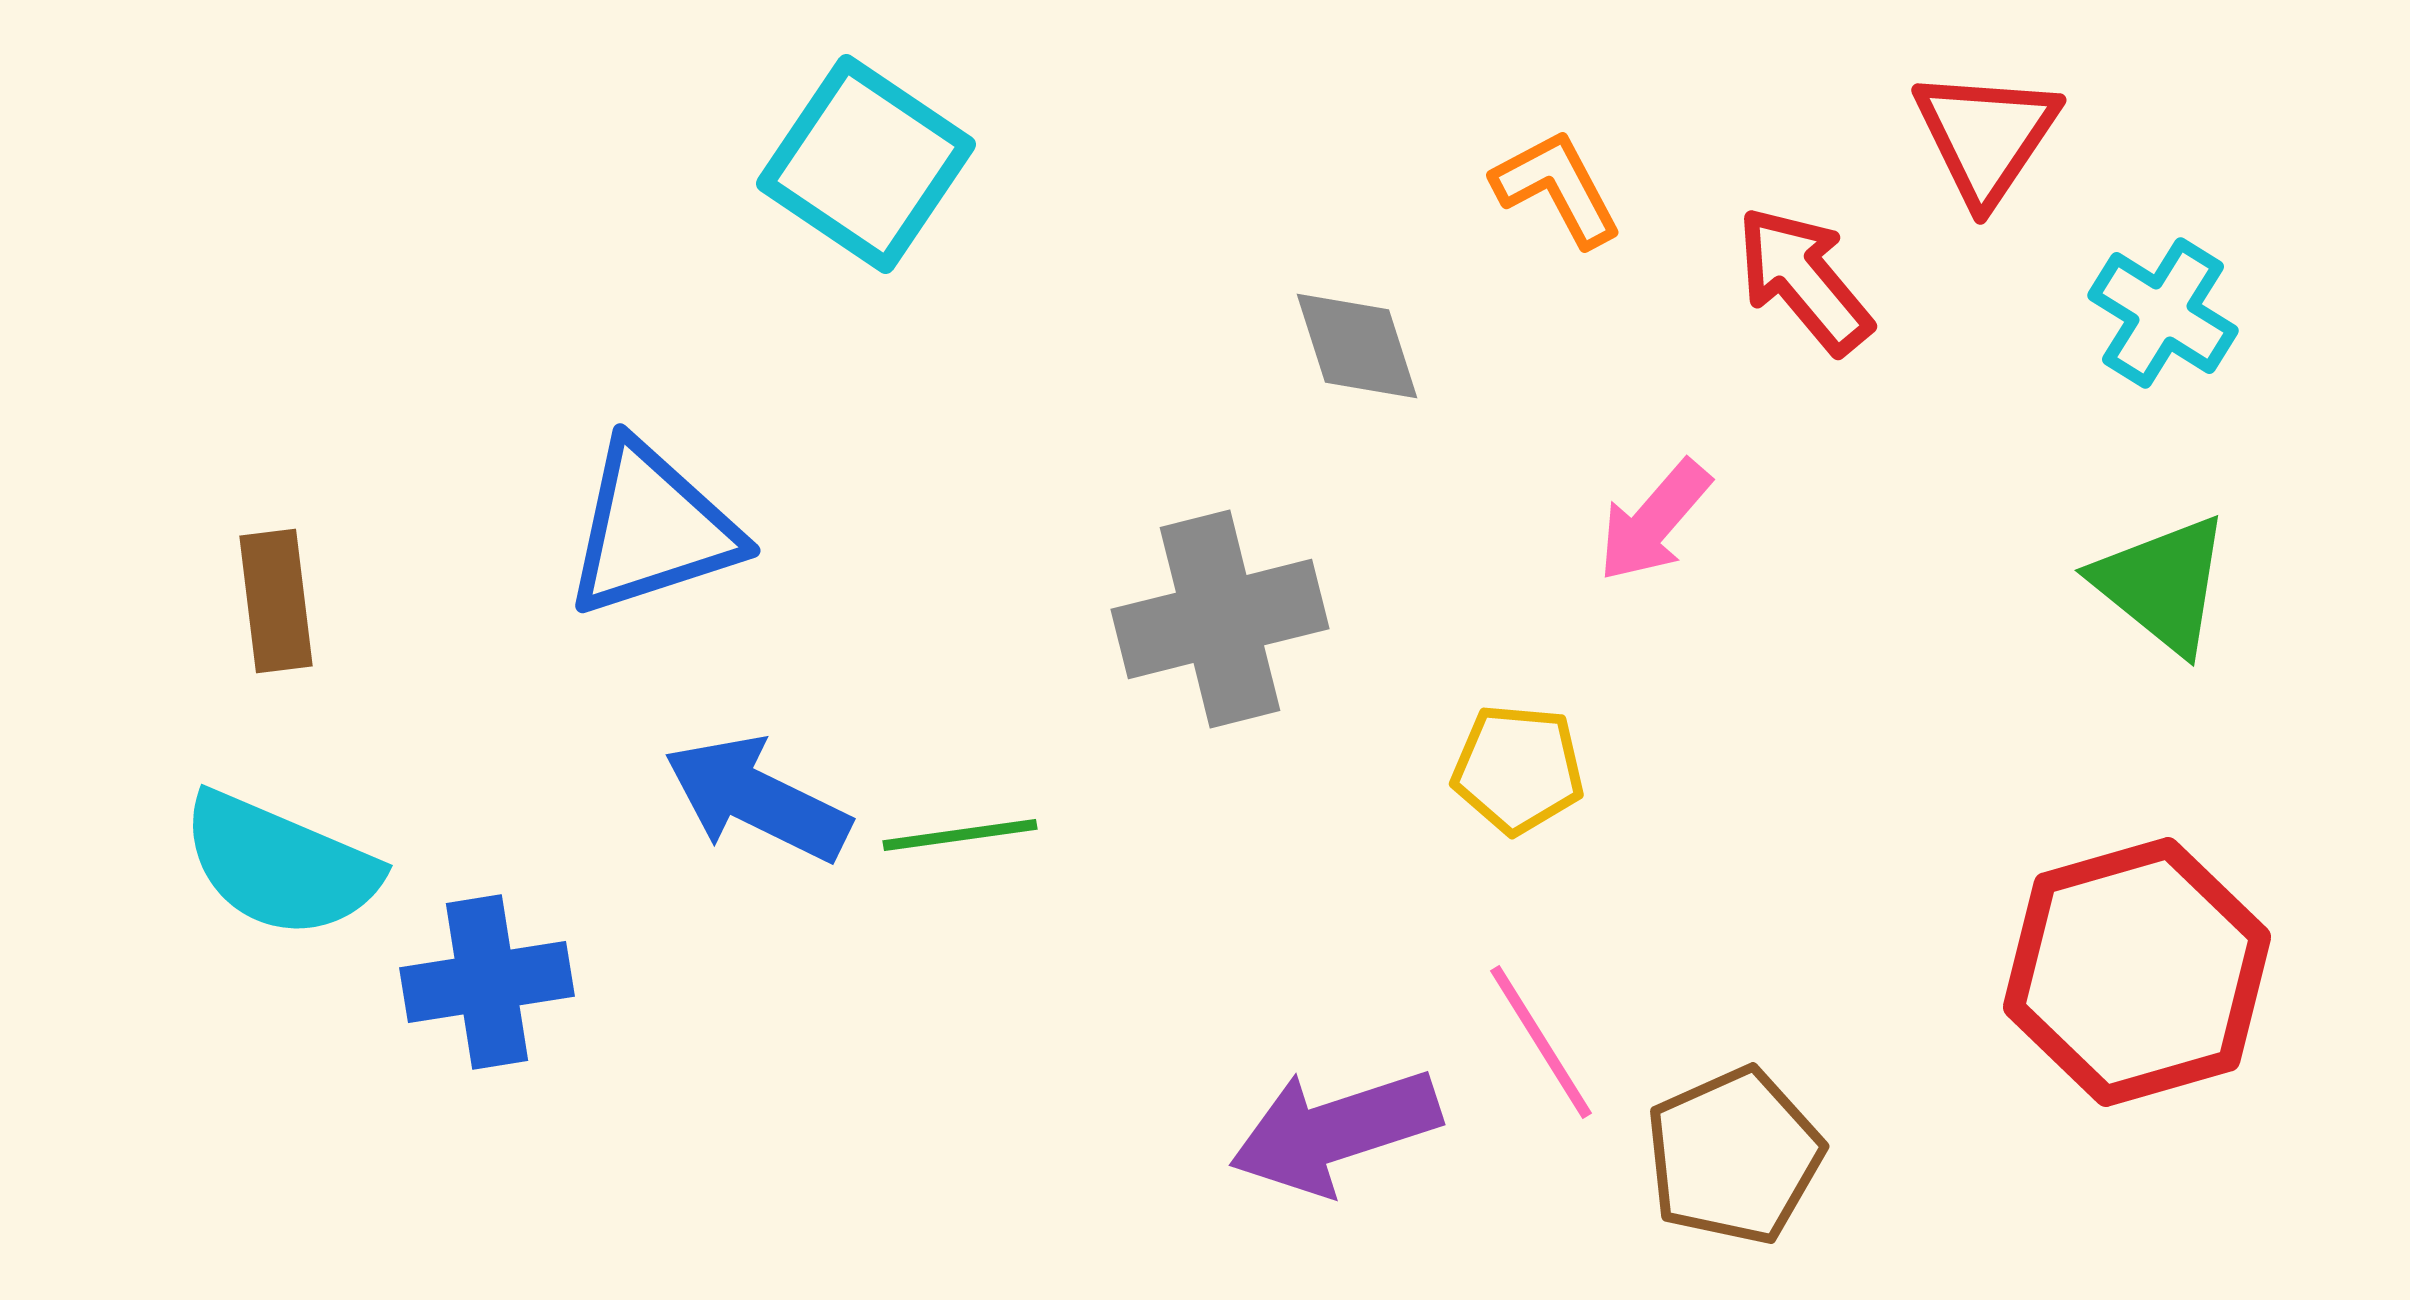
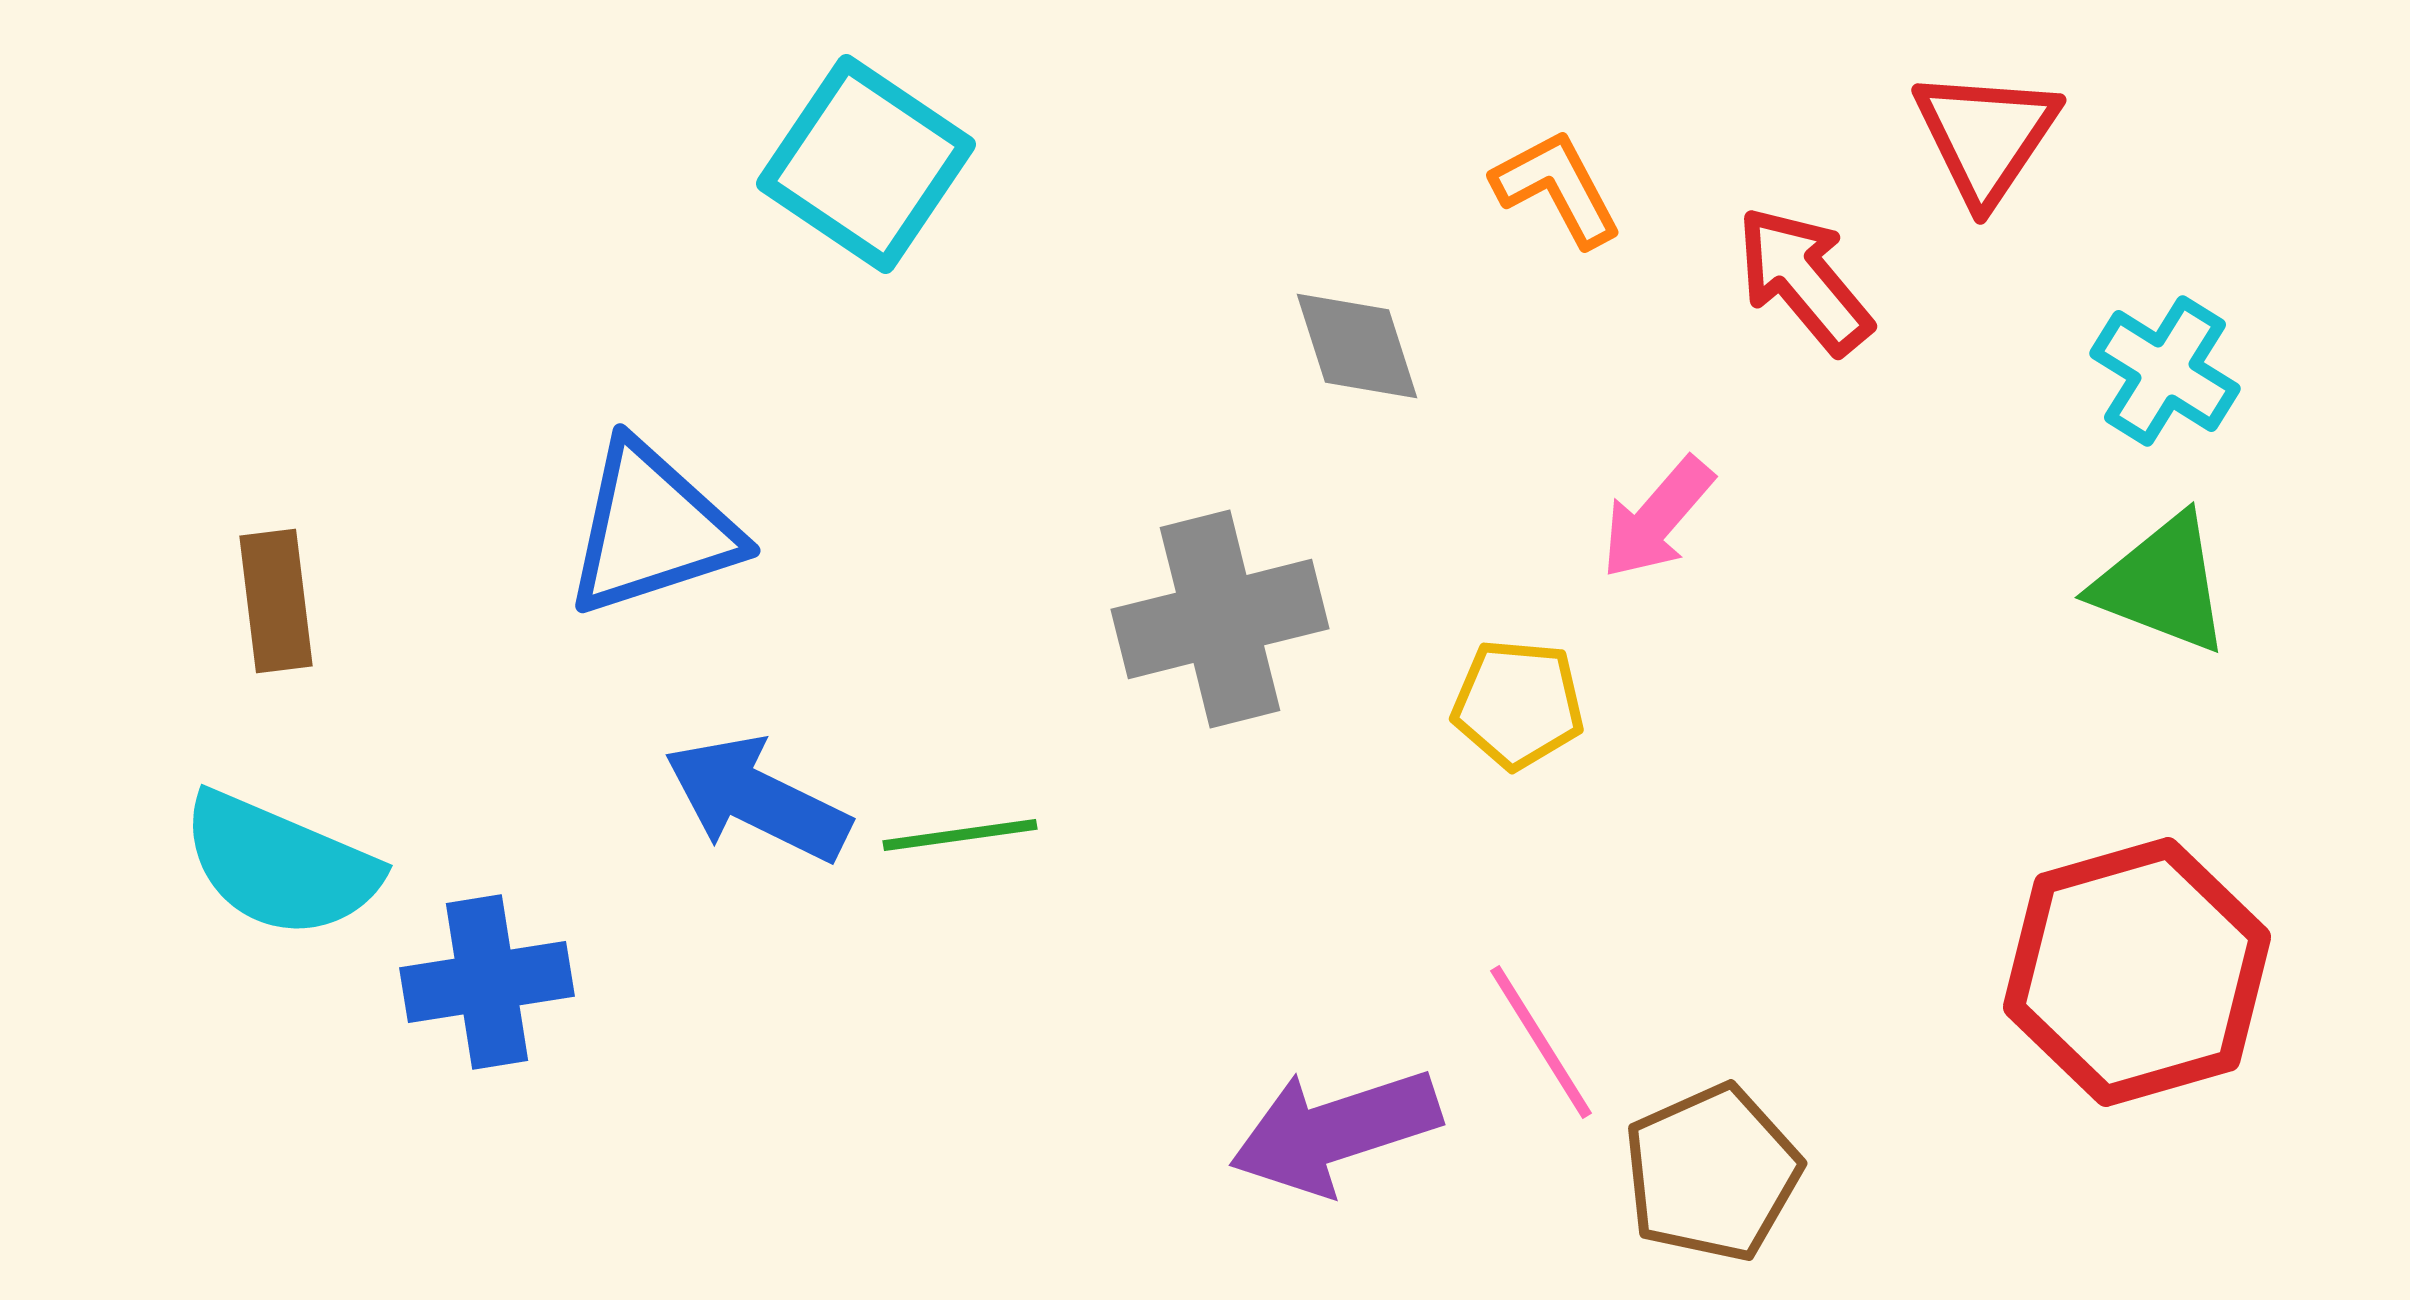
cyan cross: moved 2 px right, 58 px down
pink arrow: moved 3 px right, 3 px up
green triangle: rotated 18 degrees counterclockwise
yellow pentagon: moved 65 px up
brown pentagon: moved 22 px left, 17 px down
